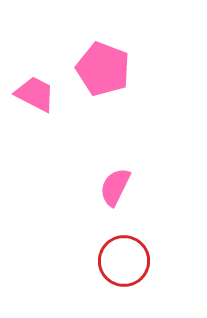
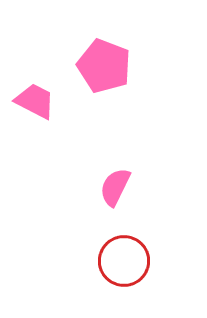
pink pentagon: moved 1 px right, 3 px up
pink trapezoid: moved 7 px down
